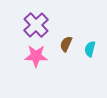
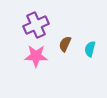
purple cross: rotated 20 degrees clockwise
brown semicircle: moved 1 px left
